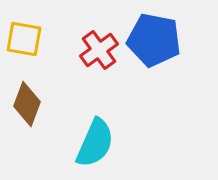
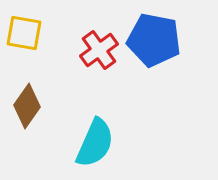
yellow square: moved 6 px up
brown diamond: moved 2 px down; rotated 15 degrees clockwise
